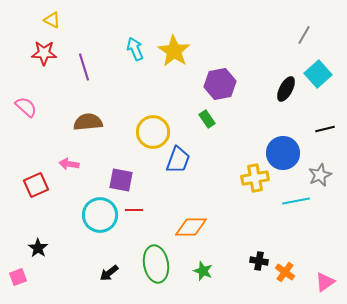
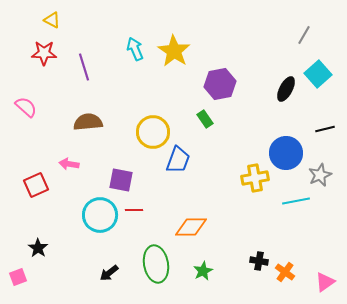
green rectangle: moved 2 px left
blue circle: moved 3 px right
green star: rotated 24 degrees clockwise
